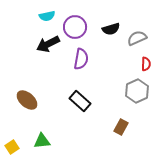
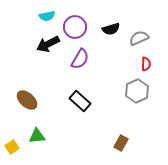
gray semicircle: moved 2 px right
purple semicircle: moved 1 px left; rotated 20 degrees clockwise
brown rectangle: moved 16 px down
green triangle: moved 5 px left, 5 px up
